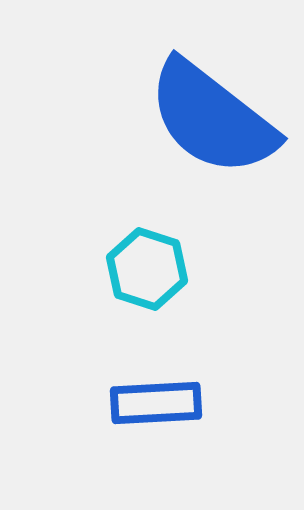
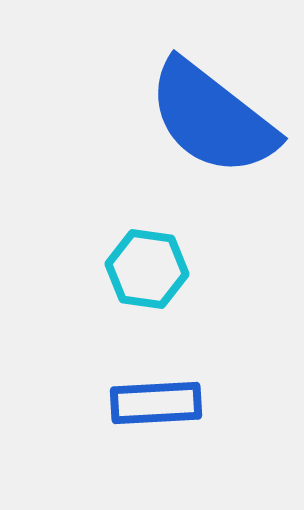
cyan hexagon: rotated 10 degrees counterclockwise
